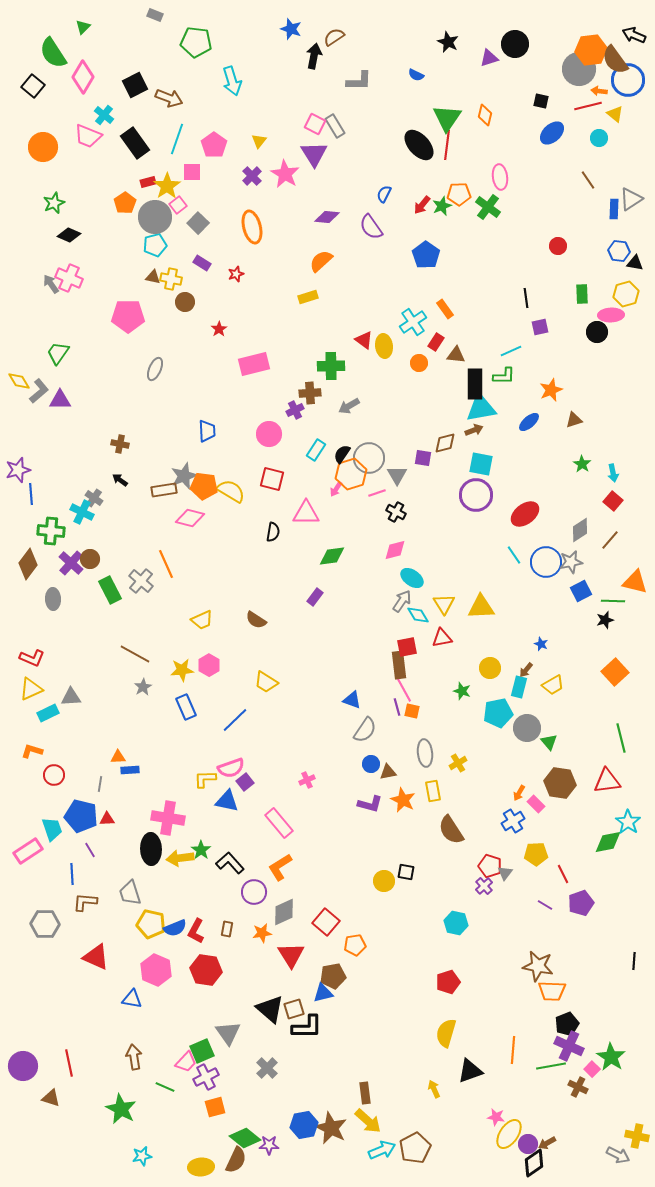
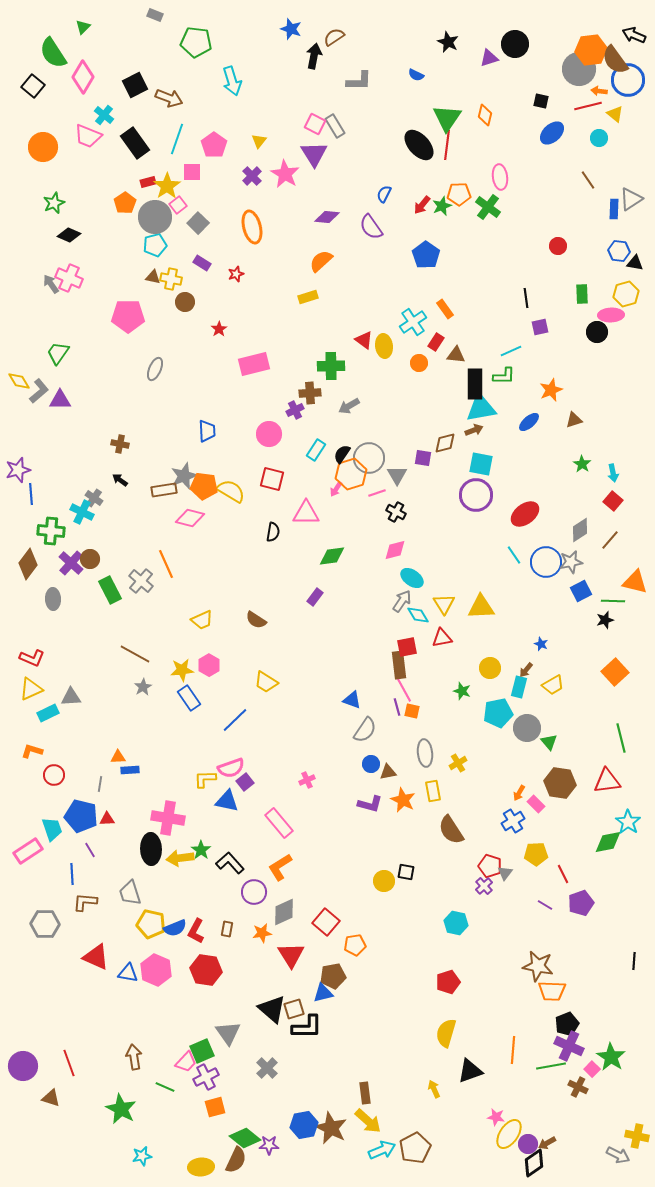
blue rectangle at (186, 707): moved 3 px right, 9 px up; rotated 10 degrees counterclockwise
blue triangle at (132, 999): moved 4 px left, 26 px up
black triangle at (270, 1009): moved 2 px right
red line at (69, 1063): rotated 8 degrees counterclockwise
